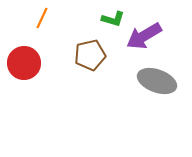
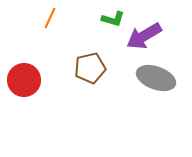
orange line: moved 8 px right
brown pentagon: moved 13 px down
red circle: moved 17 px down
gray ellipse: moved 1 px left, 3 px up
